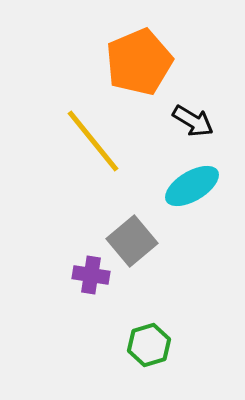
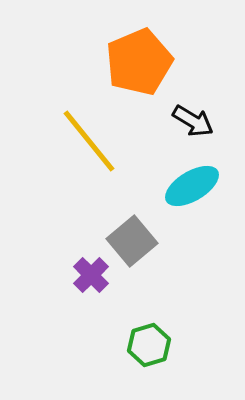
yellow line: moved 4 px left
purple cross: rotated 36 degrees clockwise
